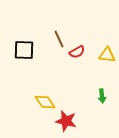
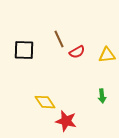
yellow triangle: rotated 12 degrees counterclockwise
